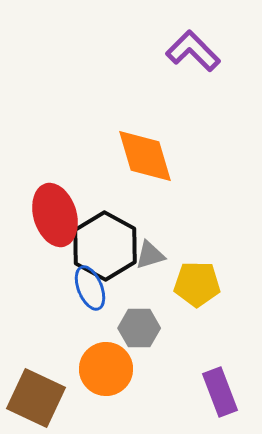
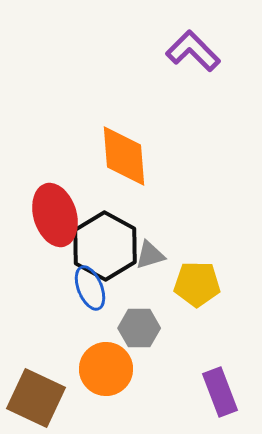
orange diamond: moved 21 px left; rotated 12 degrees clockwise
